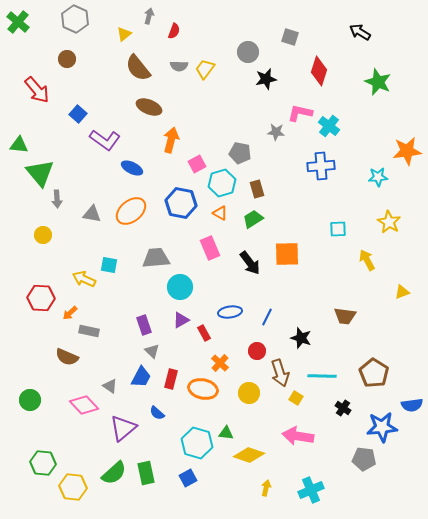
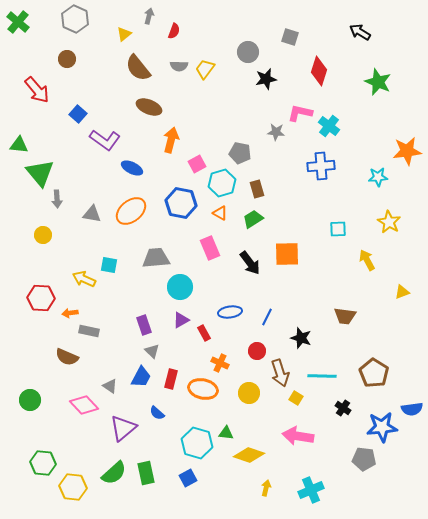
orange arrow at (70, 313): rotated 35 degrees clockwise
orange cross at (220, 363): rotated 18 degrees counterclockwise
blue semicircle at (412, 405): moved 4 px down
